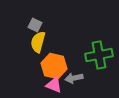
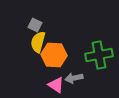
orange hexagon: moved 11 px up; rotated 10 degrees counterclockwise
pink triangle: moved 2 px right; rotated 12 degrees clockwise
